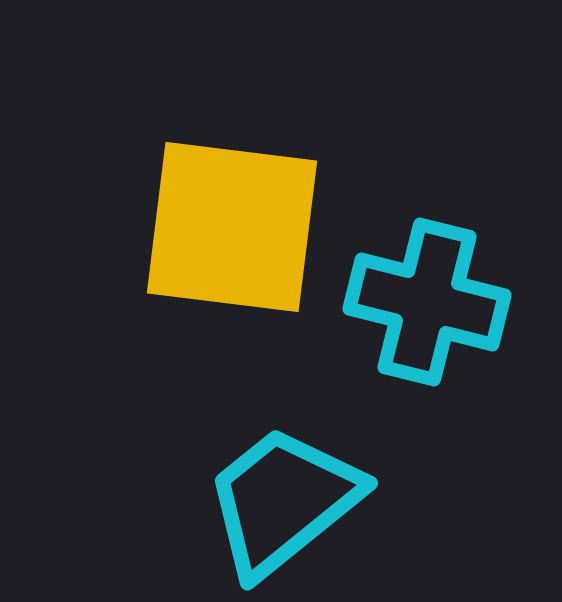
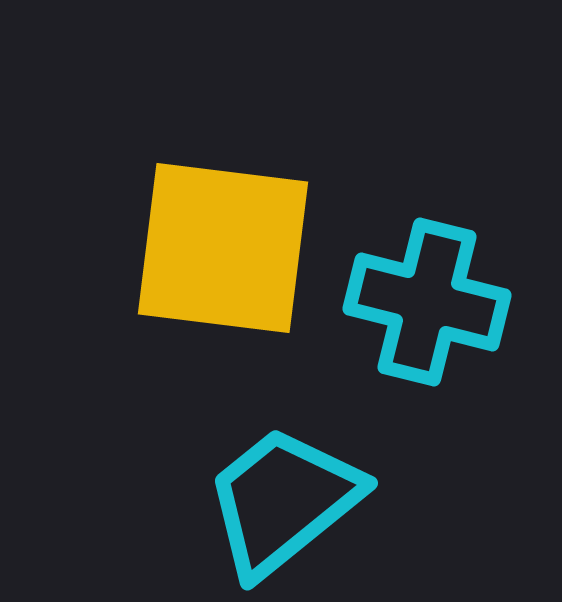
yellow square: moved 9 px left, 21 px down
